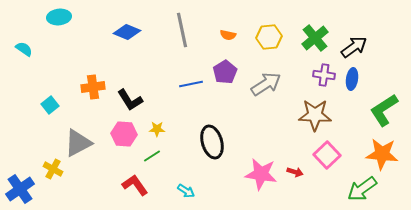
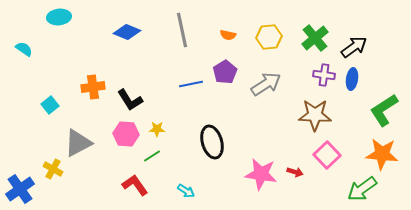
pink hexagon: moved 2 px right
